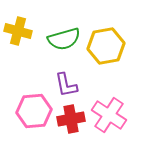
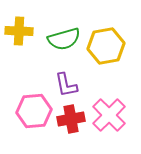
yellow cross: moved 1 px right; rotated 12 degrees counterclockwise
pink cross: rotated 12 degrees clockwise
